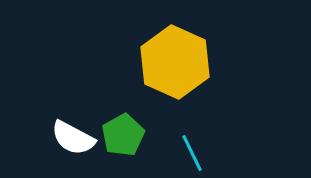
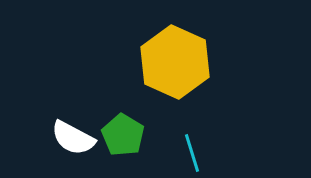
green pentagon: rotated 12 degrees counterclockwise
cyan line: rotated 9 degrees clockwise
